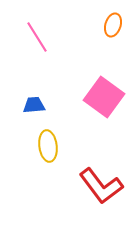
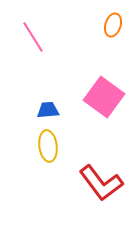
pink line: moved 4 px left
blue trapezoid: moved 14 px right, 5 px down
red L-shape: moved 3 px up
